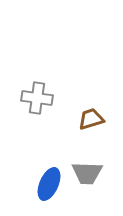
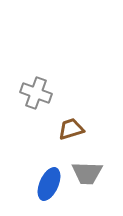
gray cross: moved 1 px left, 5 px up; rotated 12 degrees clockwise
brown trapezoid: moved 20 px left, 10 px down
